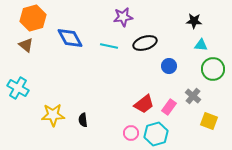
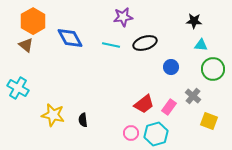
orange hexagon: moved 3 px down; rotated 15 degrees counterclockwise
cyan line: moved 2 px right, 1 px up
blue circle: moved 2 px right, 1 px down
yellow star: rotated 15 degrees clockwise
